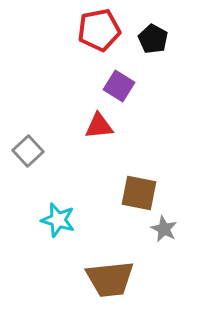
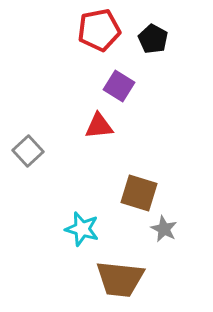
brown square: rotated 6 degrees clockwise
cyan star: moved 24 px right, 9 px down
brown trapezoid: moved 10 px right; rotated 12 degrees clockwise
